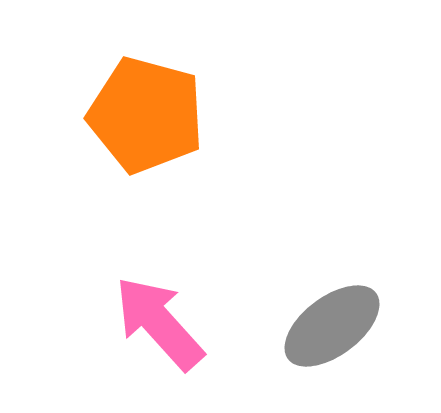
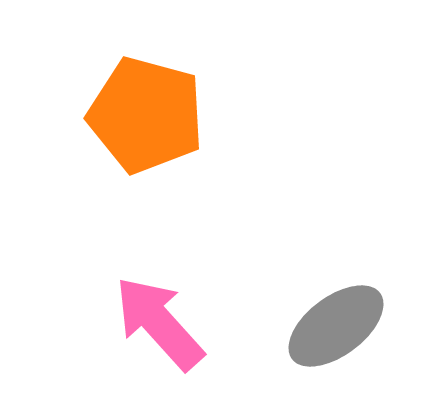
gray ellipse: moved 4 px right
